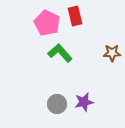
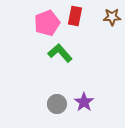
red rectangle: rotated 24 degrees clockwise
pink pentagon: rotated 25 degrees clockwise
brown star: moved 36 px up
purple star: rotated 24 degrees counterclockwise
